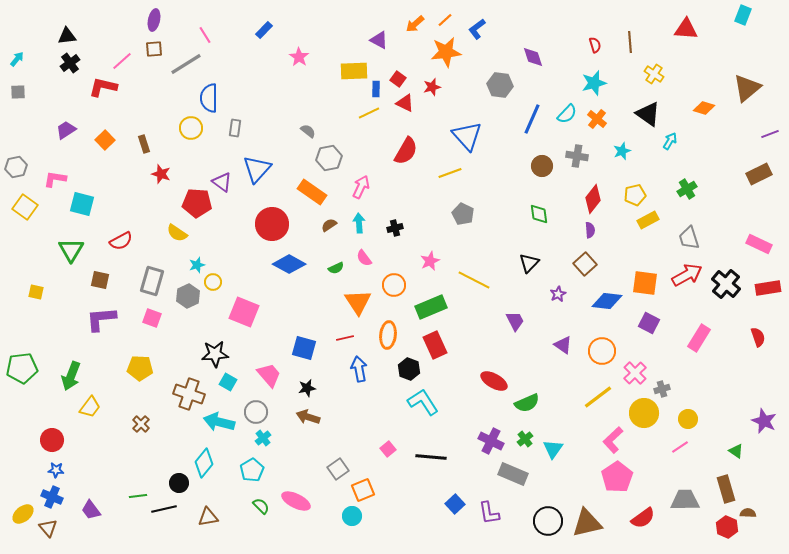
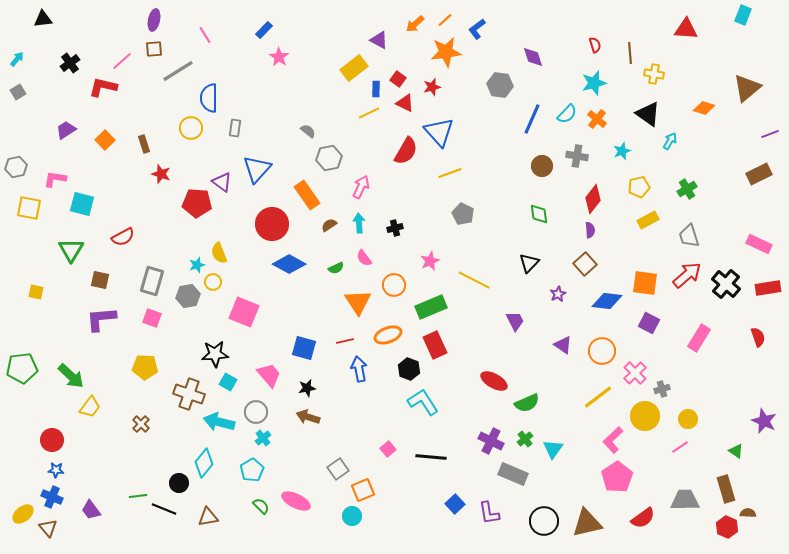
black triangle at (67, 36): moved 24 px left, 17 px up
brown line at (630, 42): moved 11 px down
pink star at (299, 57): moved 20 px left
gray line at (186, 64): moved 8 px left, 7 px down
yellow rectangle at (354, 71): moved 3 px up; rotated 36 degrees counterclockwise
yellow cross at (654, 74): rotated 24 degrees counterclockwise
gray square at (18, 92): rotated 28 degrees counterclockwise
blue triangle at (467, 136): moved 28 px left, 4 px up
orange rectangle at (312, 192): moved 5 px left, 3 px down; rotated 20 degrees clockwise
yellow pentagon at (635, 195): moved 4 px right, 8 px up
yellow square at (25, 207): moved 4 px right, 1 px down; rotated 25 degrees counterclockwise
yellow semicircle at (177, 233): moved 42 px right, 20 px down; rotated 35 degrees clockwise
gray trapezoid at (689, 238): moved 2 px up
red semicircle at (121, 241): moved 2 px right, 4 px up
red arrow at (687, 275): rotated 12 degrees counterclockwise
gray hexagon at (188, 296): rotated 15 degrees clockwise
orange ellipse at (388, 335): rotated 64 degrees clockwise
red line at (345, 338): moved 3 px down
yellow pentagon at (140, 368): moved 5 px right, 1 px up
green arrow at (71, 376): rotated 68 degrees counterclockwise
yellow circle at (644, 413): moved 1 px right, 3 px down
black line at (164, 509): rotated 35 degrees clockwise
black circle at (548, 521): moved 4 px left
